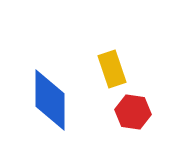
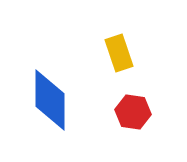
yellow rectangle: moved 7 px right, 16 px up
